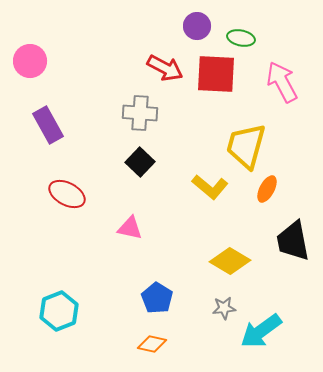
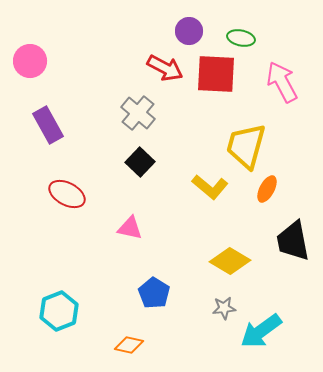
purple circle: moved 8 px left, 5 px down
gray cross: moved 2 px left; rotated 36 degrees clockwise
blue pentagon: moved 3 px left, 5 px up
orange diamond: moved 23 px left, 1 px down
